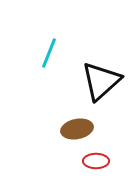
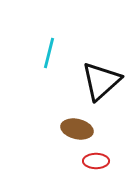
cyan line: rotated 8 degrees counterclockwise
brown ellipse: rotated 24 degrees clockwise
